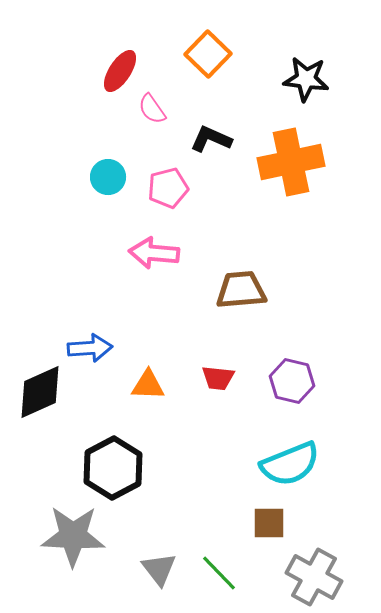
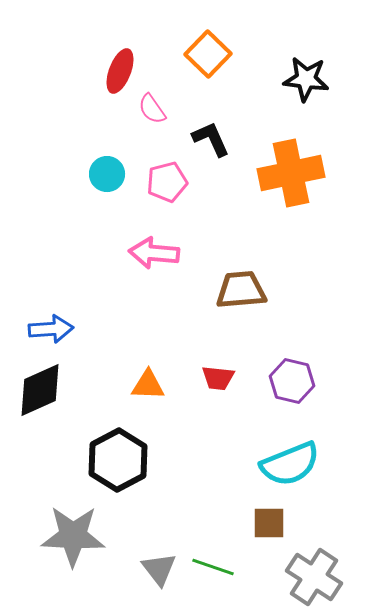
red ellipse: rotated 12 degrees counterclockwise
black L-shape: rotated 42 degrees clockwise
orange cross: moved 11 px down
cyan circle: moved 1 px left, 3 px up
pink pentagon: moved 1 px left, 6 px up
blue arrow: moved 39 px left, 19 px up
black diamond: moved 2 px up
black hexagon: moved 5 px right, 8 px up
green line: moved 6 px left, 6 px up; rotated 27 degrees counterclockwise
gray cross: rotated 4 degrees clockwise
